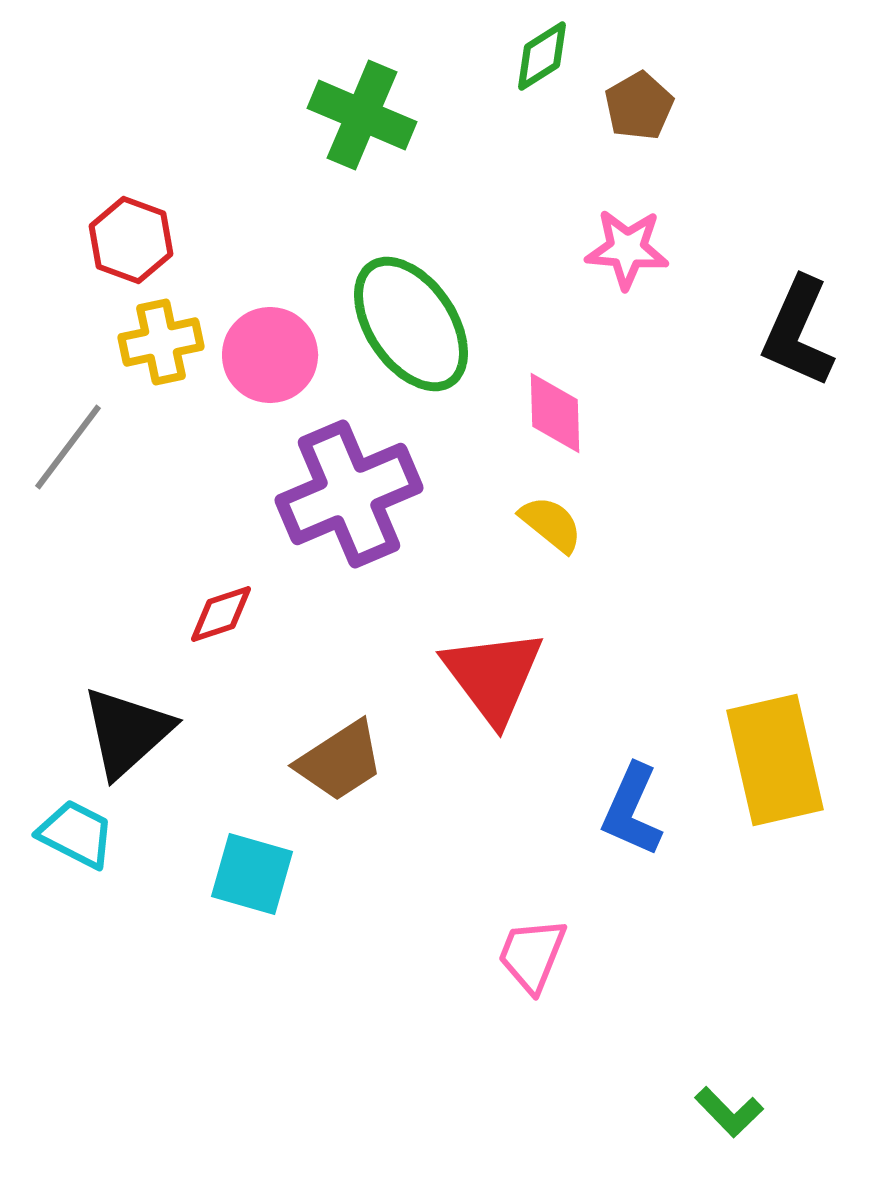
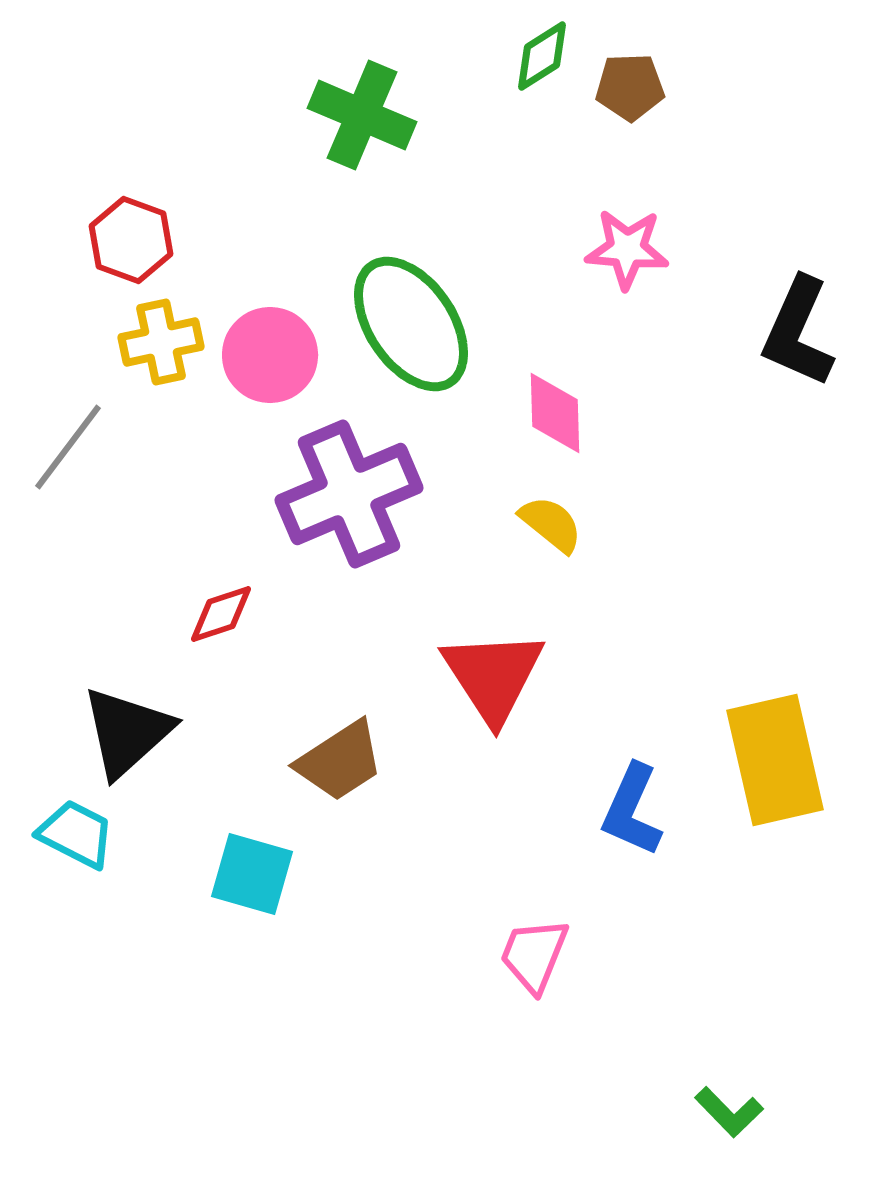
brown pentagon: moved 9 px left, 19 px up; rotated 28 degrees clockwise
red triangle: rotated 4 degrees clockwise
pink trapezoid: moved 2 px right
